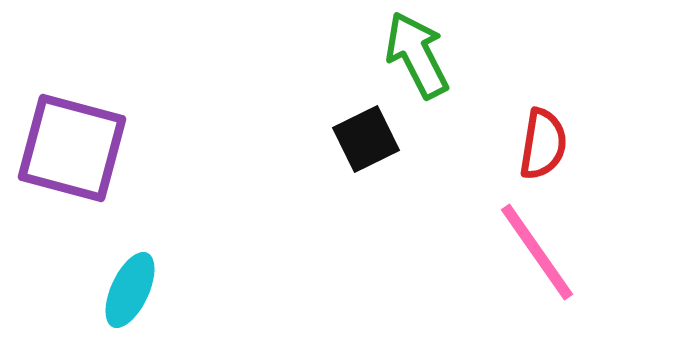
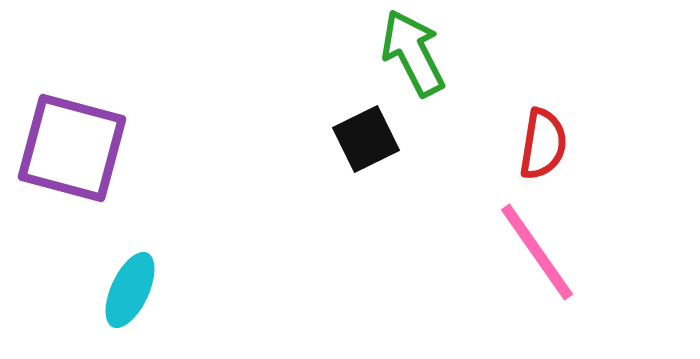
green arrow: moved 4 px left, 2 px up
